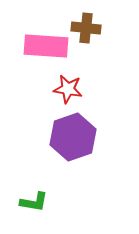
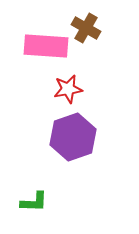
brown cross: rotated 24 degrees clockwise
red star: rotated 20 degrees counterclockwise
green L-shape: rotated 8 degrees counterclockwise
